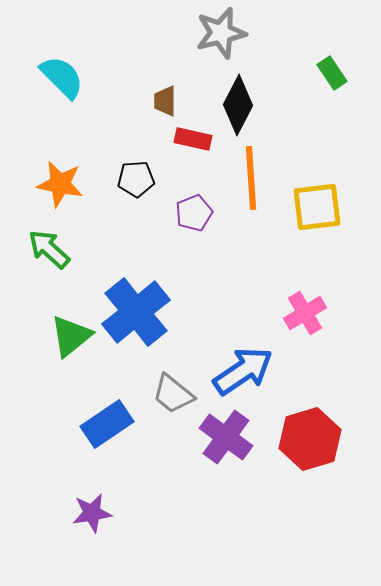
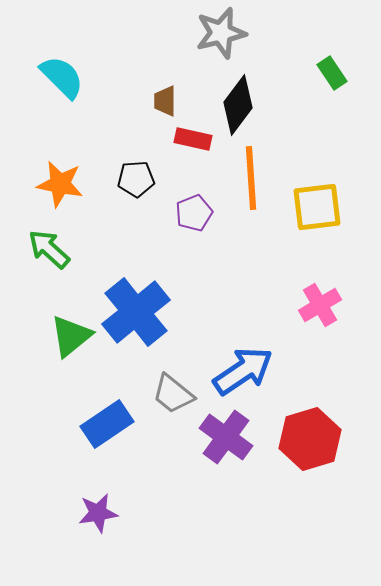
black diamond: rotated 10 degrees clockwise
pink cross: moved 15 px right, 8 px up
purple star: moved 6 px right
